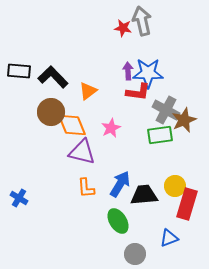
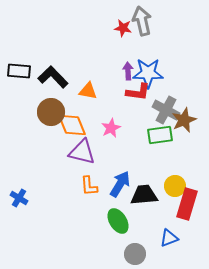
orange triangle: rotated 48 degrees clockwise
orange L-shape: moved 3 px right, 2 px up
